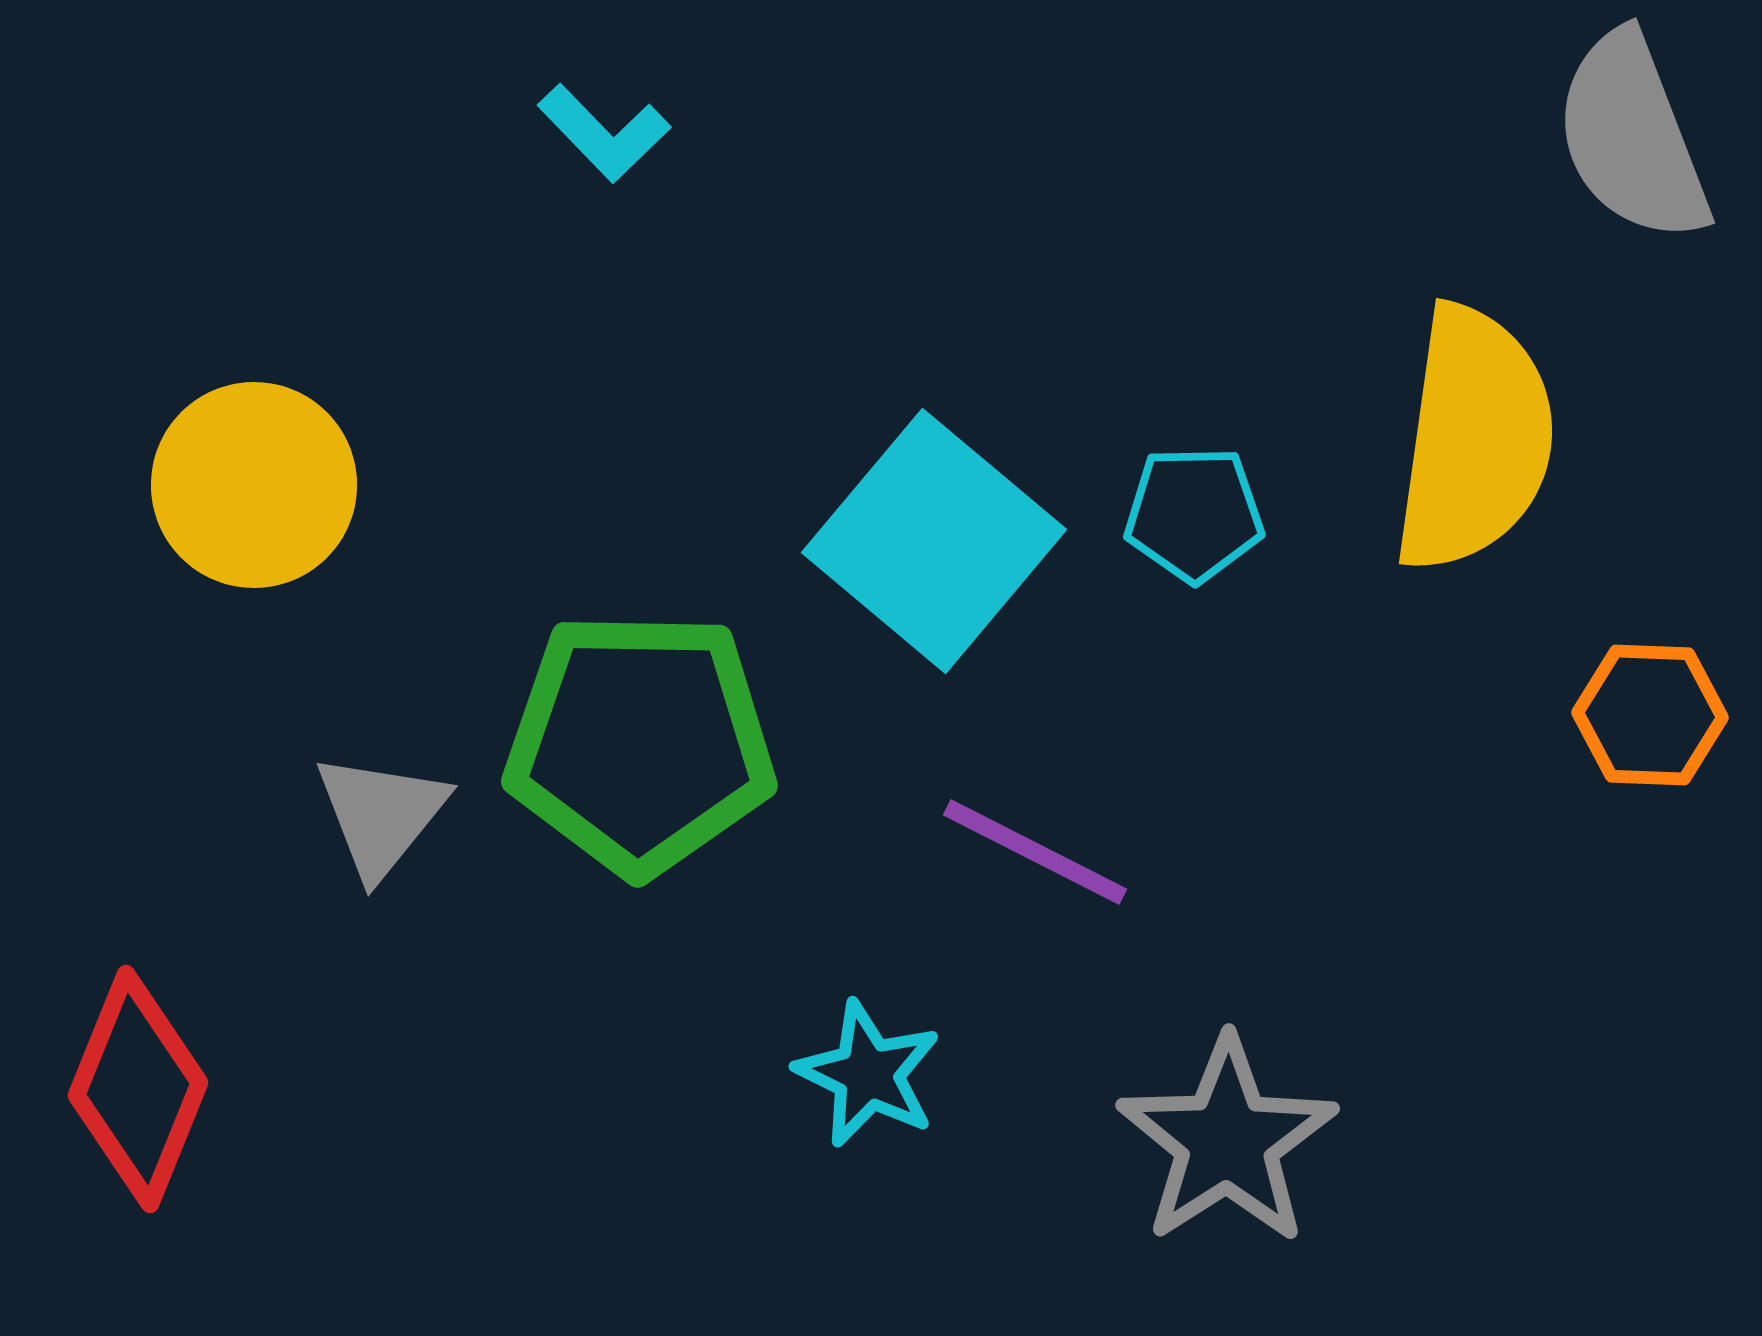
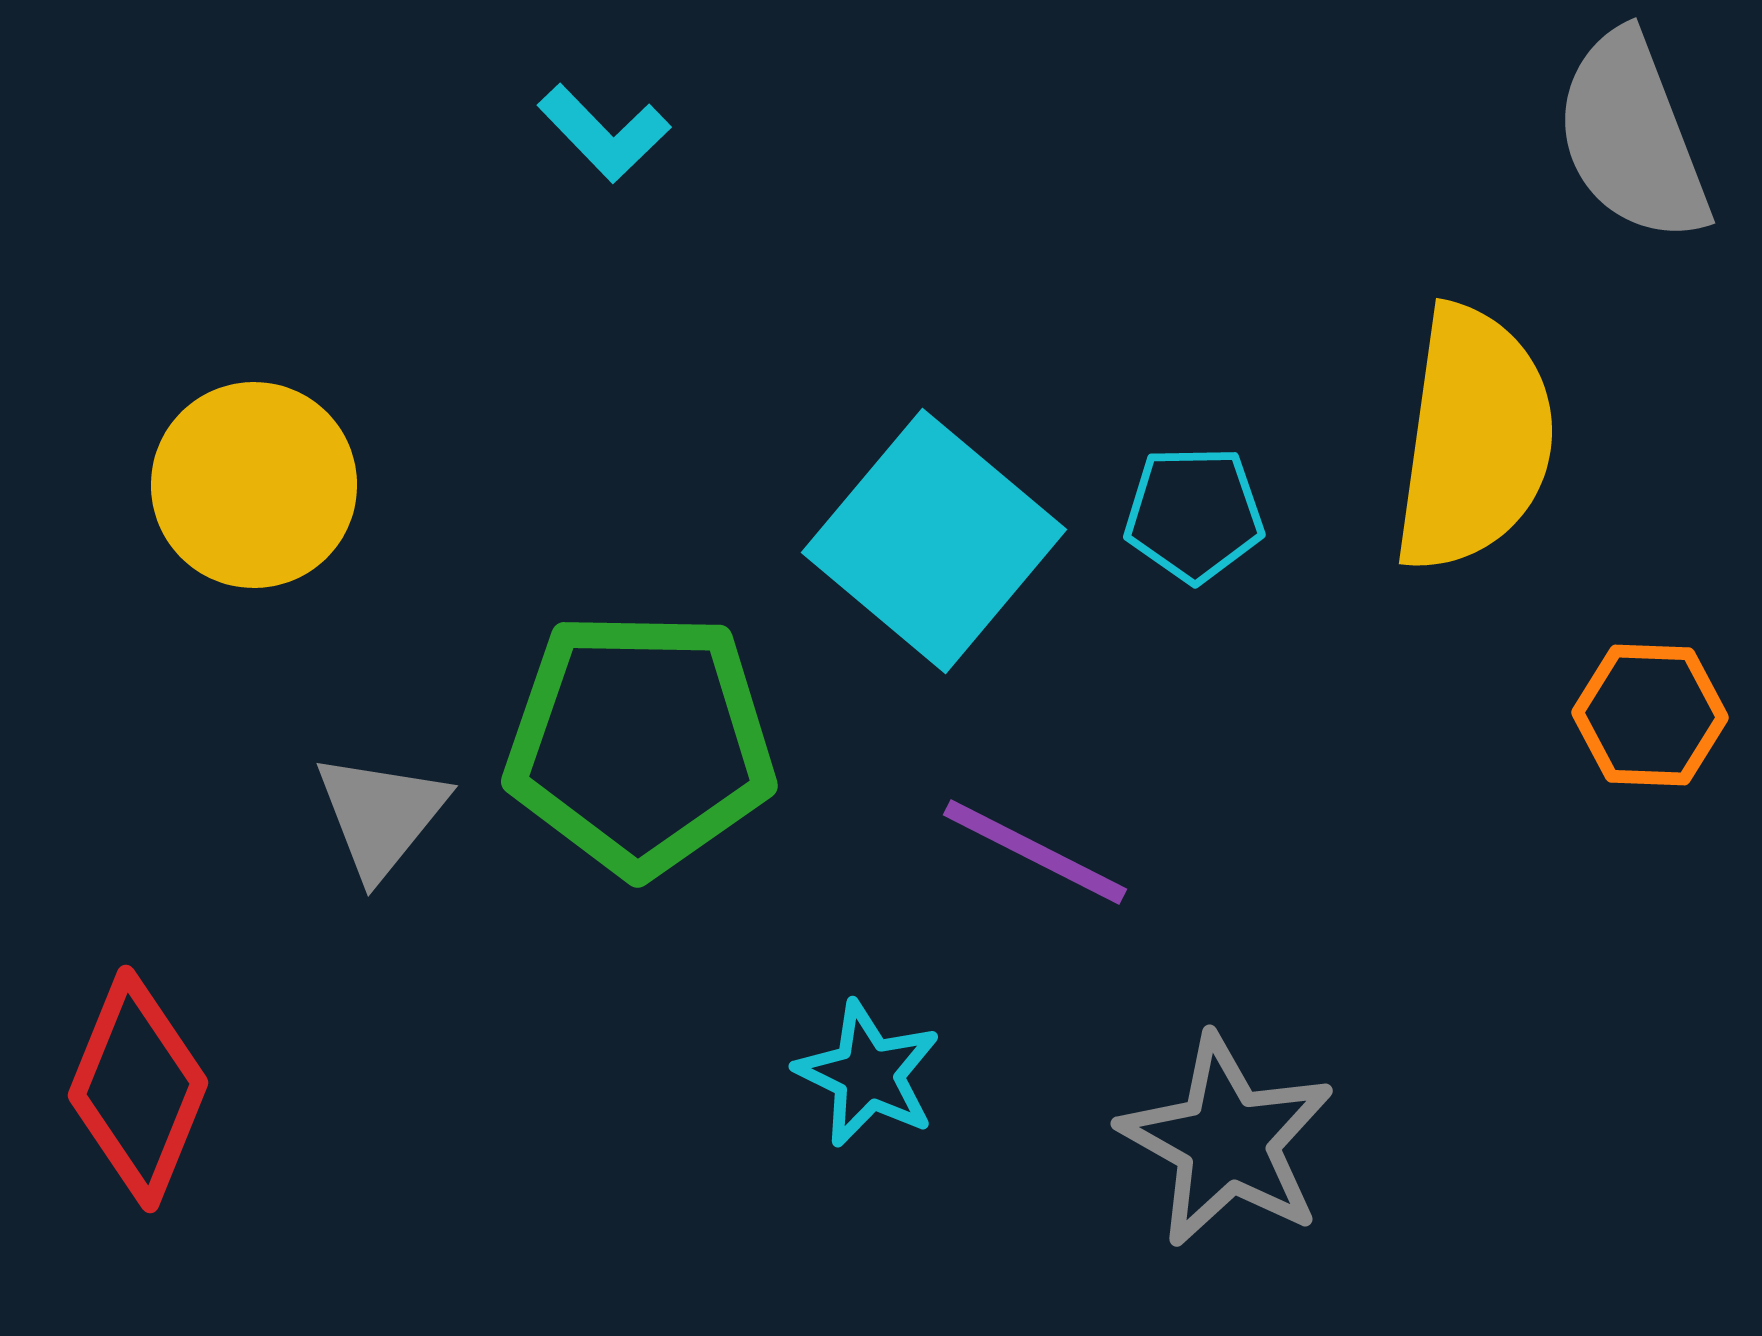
gray star: rotated 10 degrees counterclockwise
